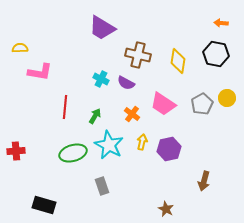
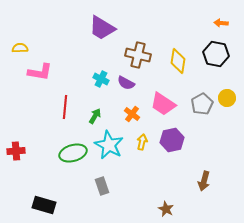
purple hexagon: moved 3 px right, 9 px up
